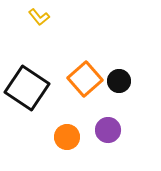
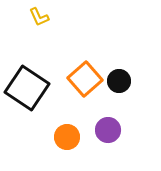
yellow L-shape: rotated 15 degrees clockwise
